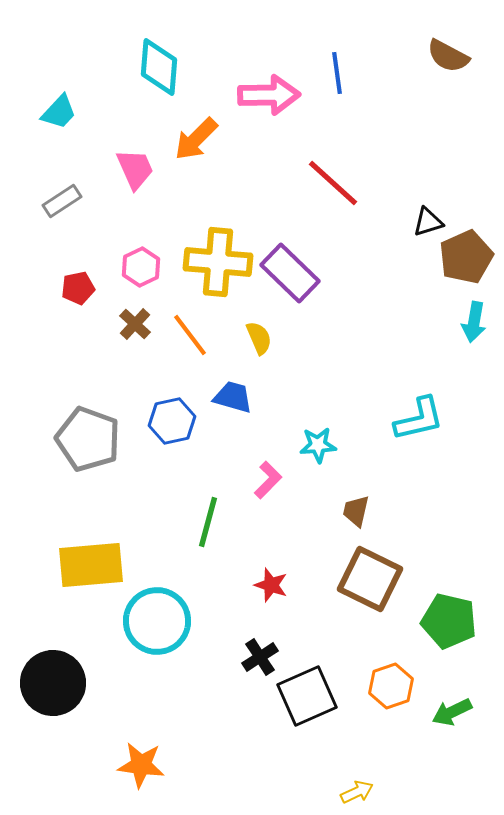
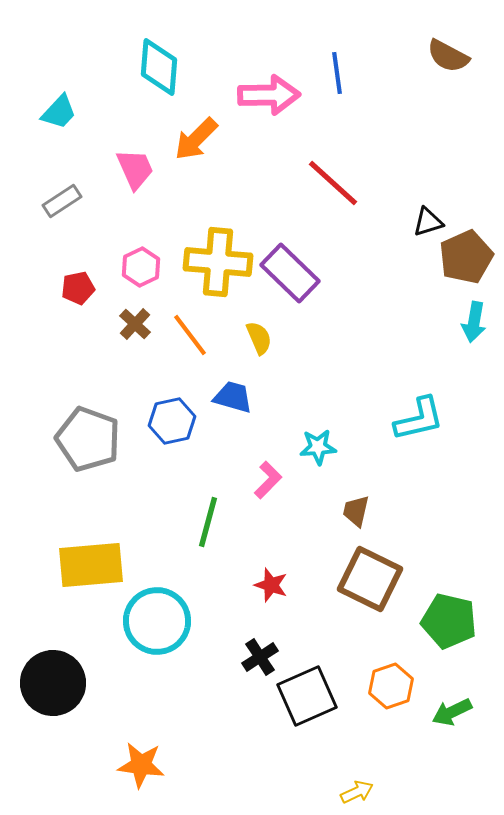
cyan star: moved 2 px down
